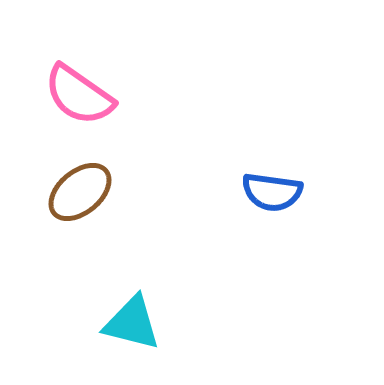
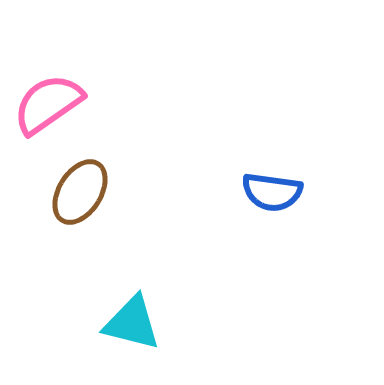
pink semicircle: moved 31 px left, 9 px down; rotated 110 degrees clockwise
brown ellipse: rotated 18 degrees counterclockwise
